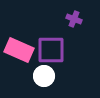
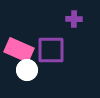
purple cross: rotated 21 degrees counterclockwise
white circle: moved 17 px left, 6 px up
